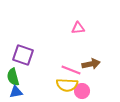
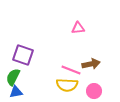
green semicircle: rotated 42 degrees clockwise
pink circle: moved 12 px right
